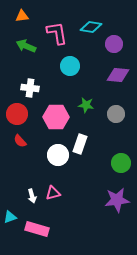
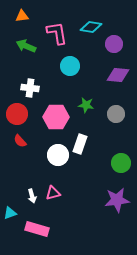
cyan triangle: moved 4 px up
